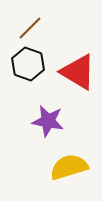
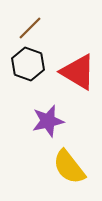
purple star: rotated 24 degrees counterclockwise
yellow semicircle: rotated 111 degrees counterclockwise
